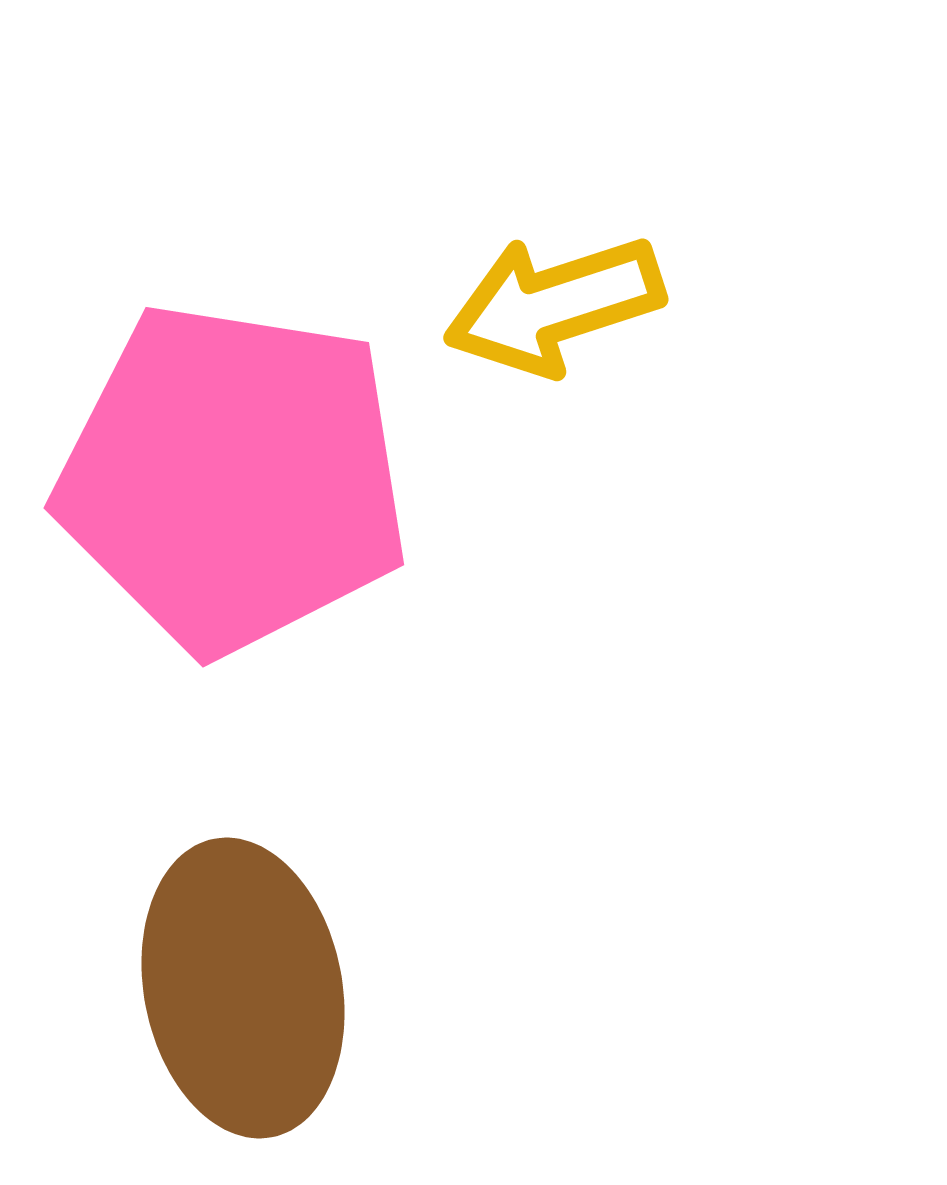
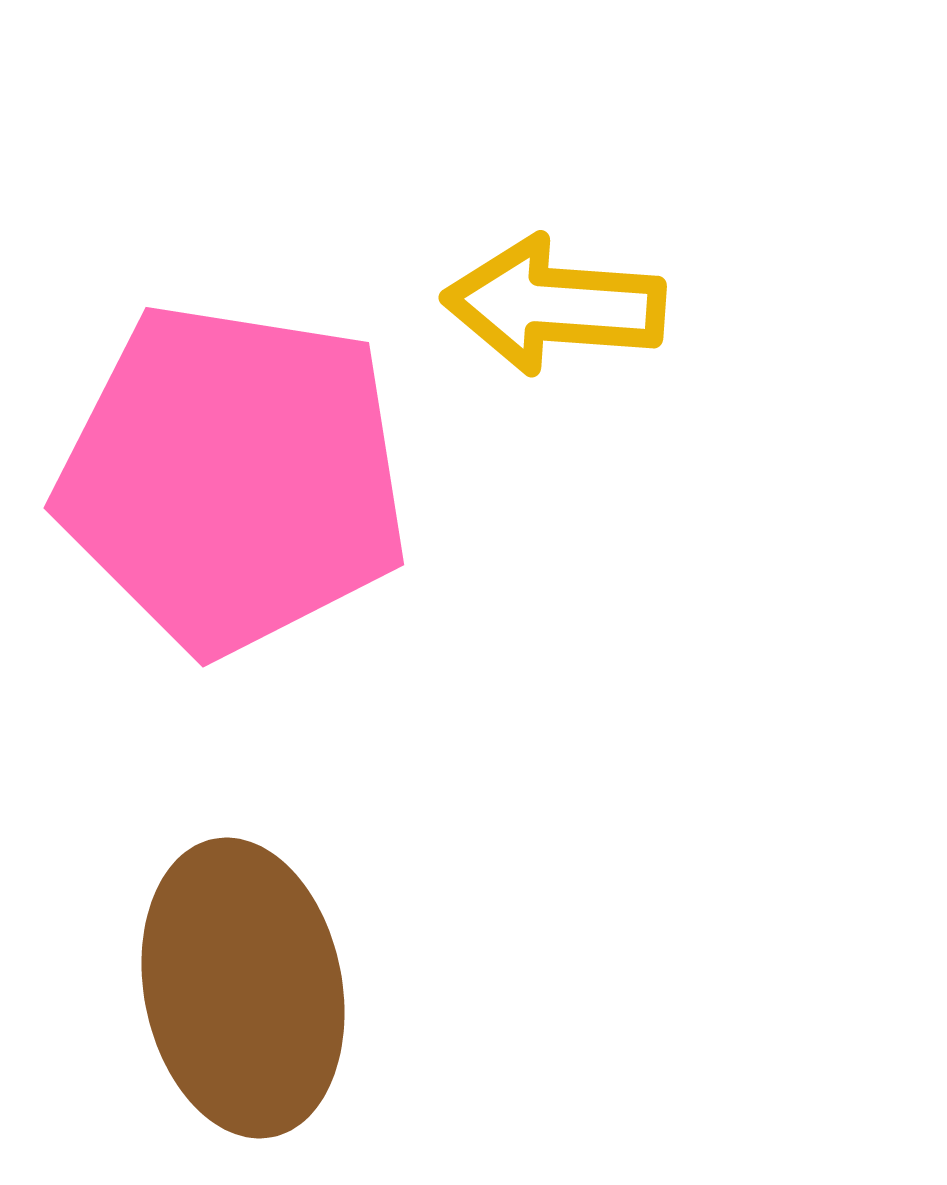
yellow arrow: rotated 22 degrees clockwise
